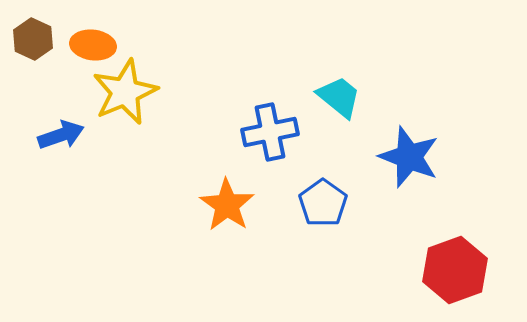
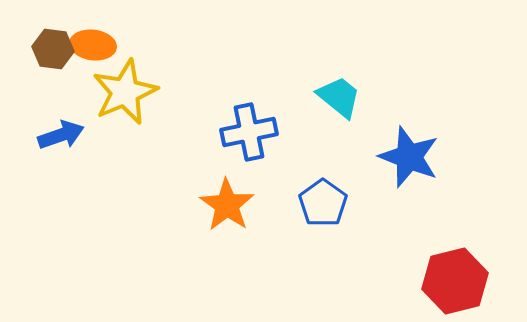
brown hexagon: moved 20 px right, 10 px down; rotated 18 degrees counterclockwise
blue cross: moved 21 px left
red hexagon: moved 11 px down; rotated 6 degrees clockwise
